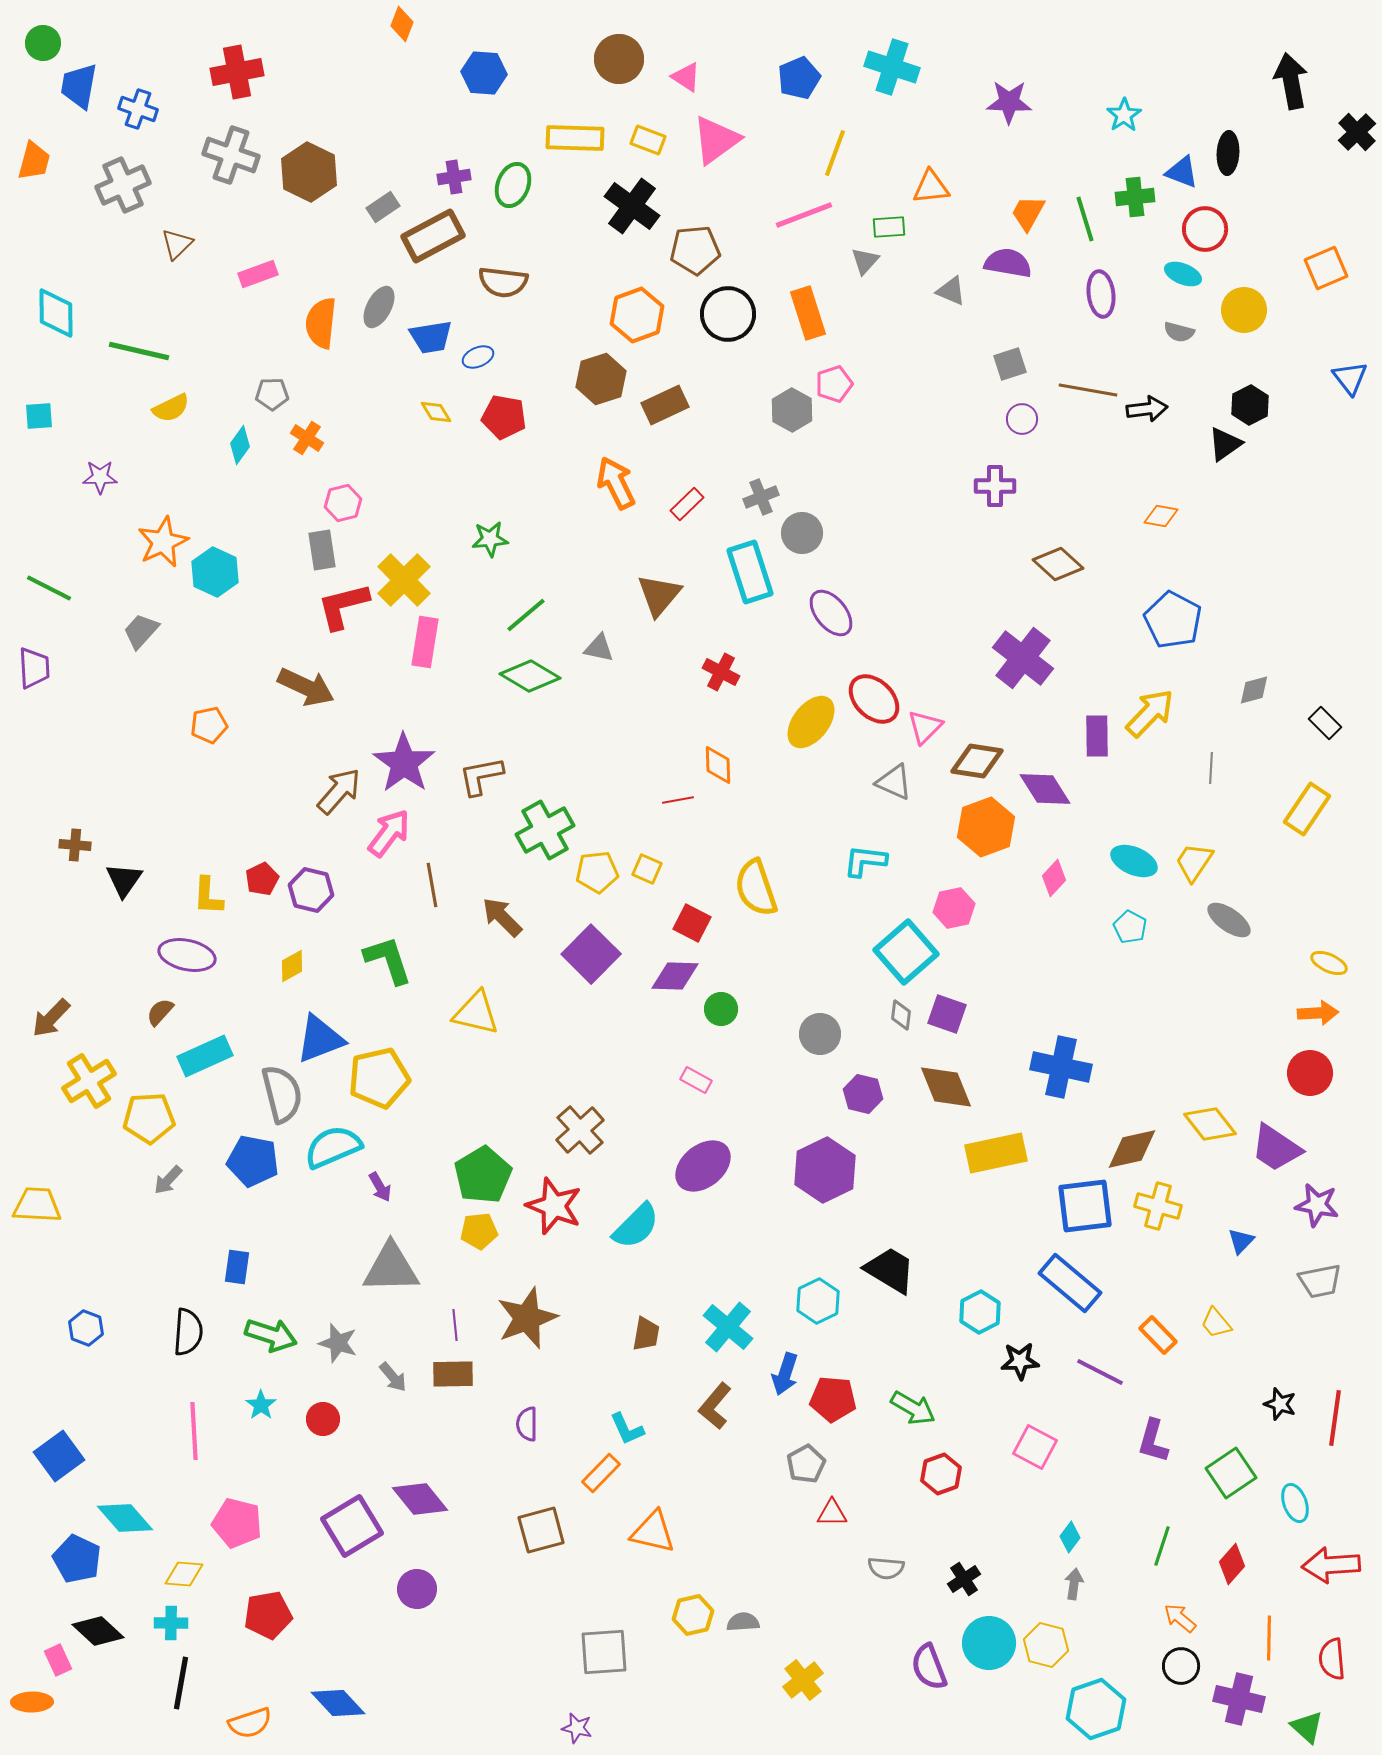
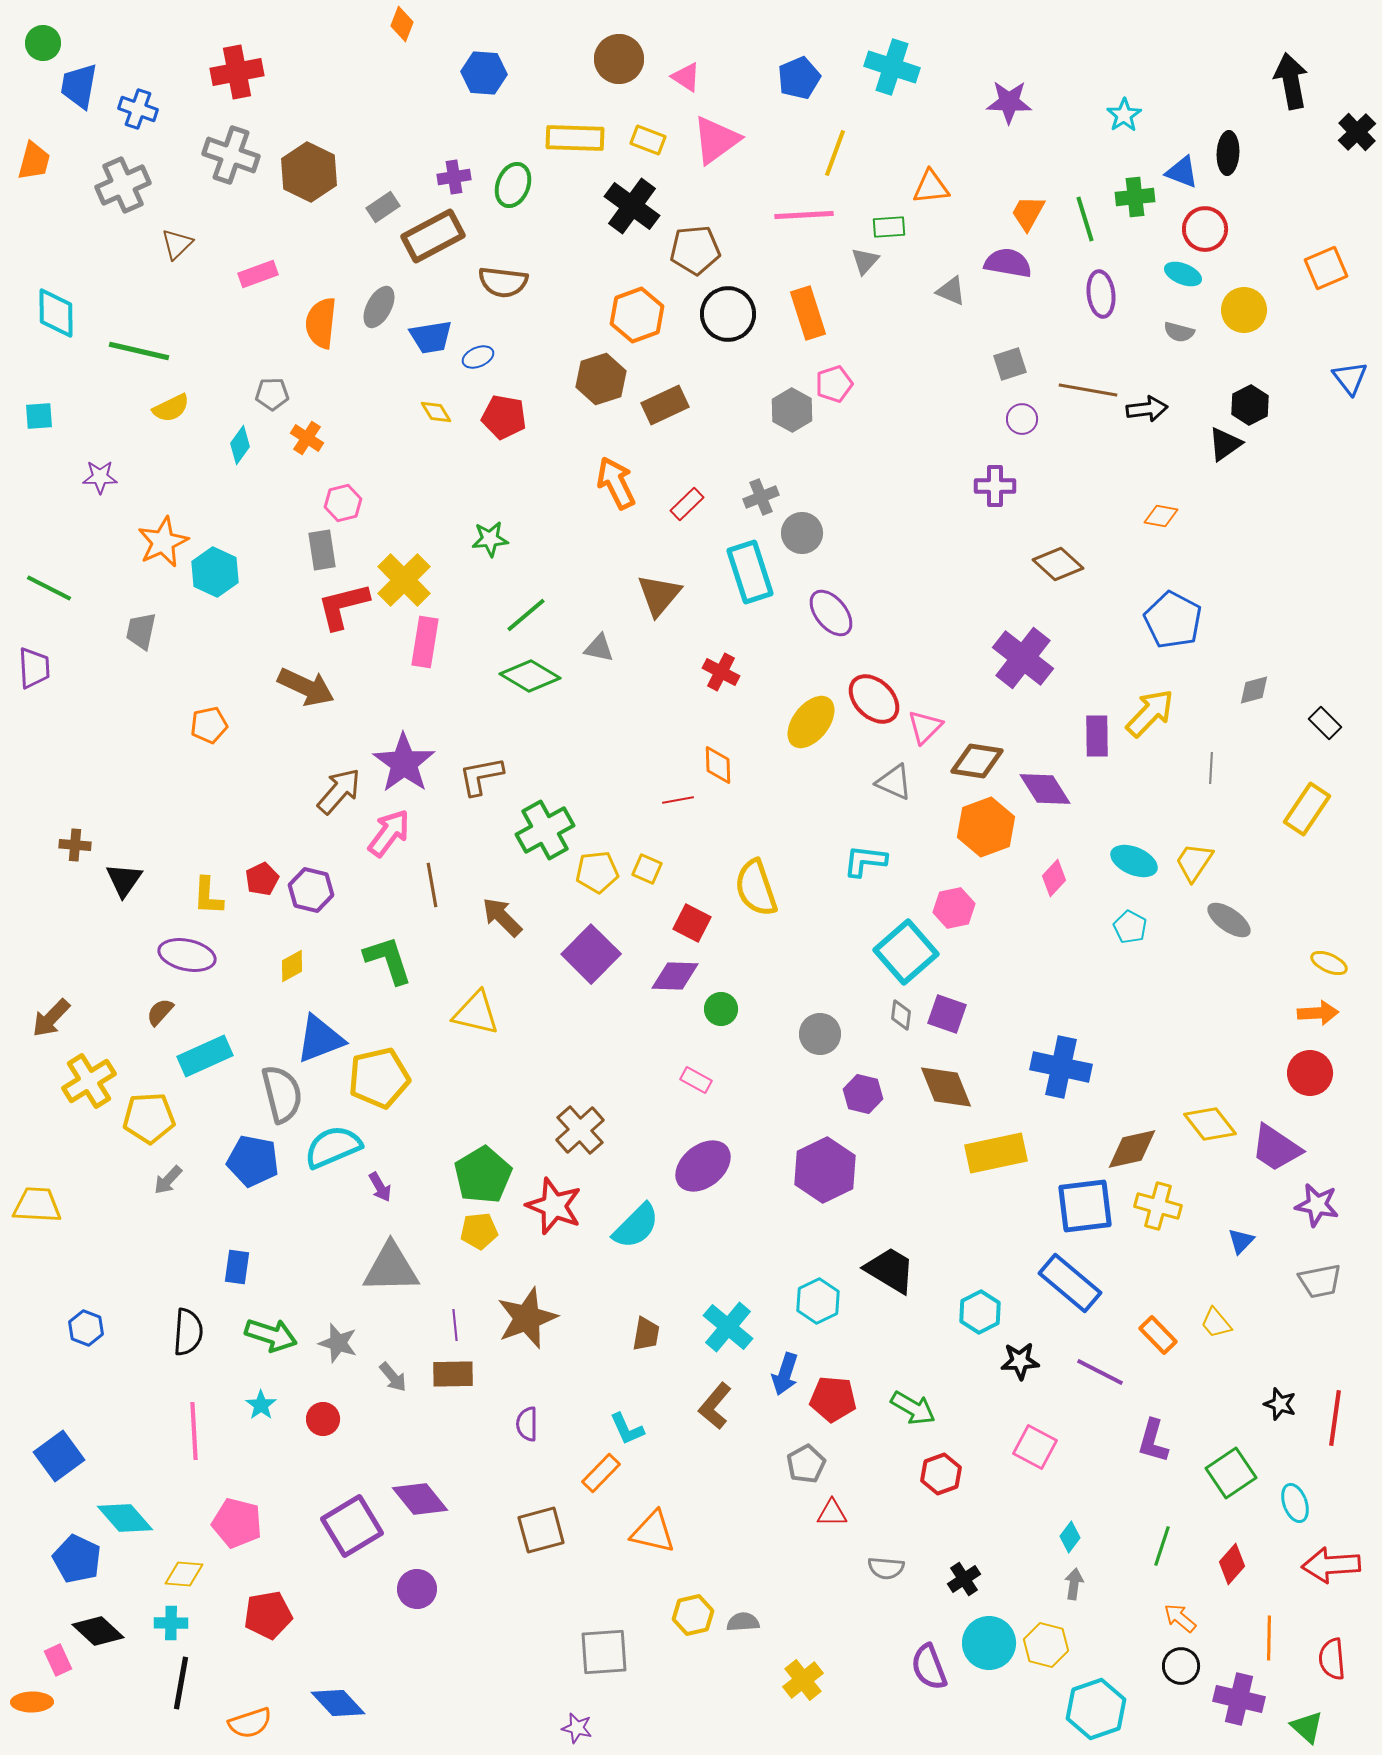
pink line at (804, 215): rotated 18 degrees clockwise
gray trapezoid at (141, 631): rotated 30 degrees counterclockwise
